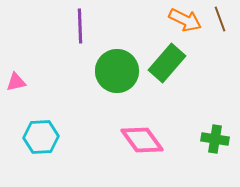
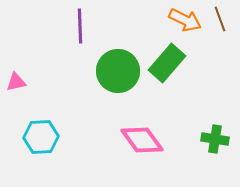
green circle: moved 1 px right
